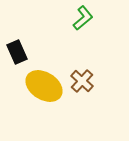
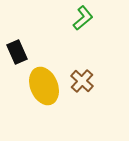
yellow ellipse: rotated 36 degrees clockwise
